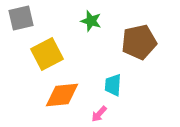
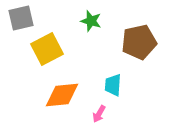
yellow square: moved 5 px up
pink arrow: rotated 12 degrees counterclockwise
